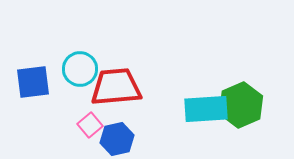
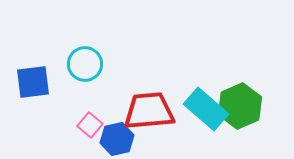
cyan circle: moved 5 px right, 5 px up
red trapezoid: moved 33 px right, 24 px down
green hexagon: moved 1 px left, 1 px down
cyan rectangle: rotated 45 degrees clockwise
pink square: rotated 10 degrees counterclockwise
